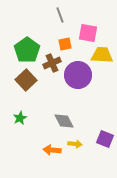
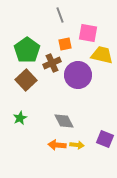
yellow trapezoid: rotated 10 degrees clockwise
yellow arrow: moved 2 px right, 1 px down
orange arrow: moved 5 px right, 5 px up
